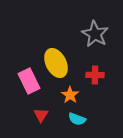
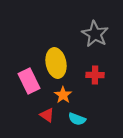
yellow ellipse: rotated 16 degrees clockwise
orange star: moved 7 px left
red triangle: moved 6 px right; rotated 28 degrees counterclockwise
